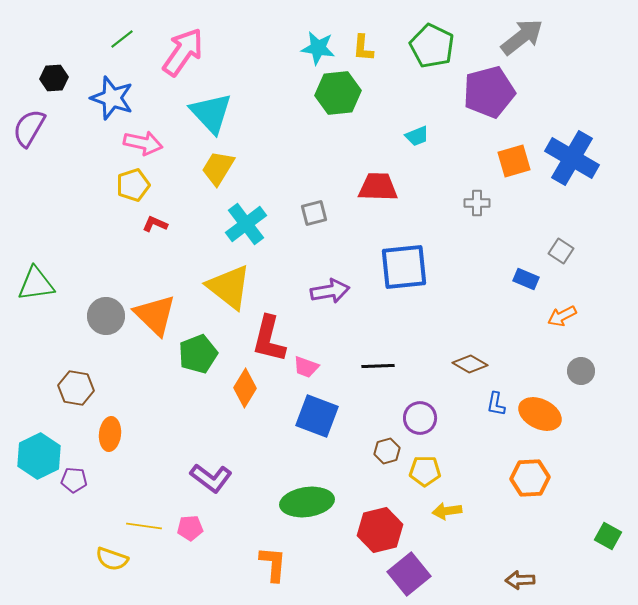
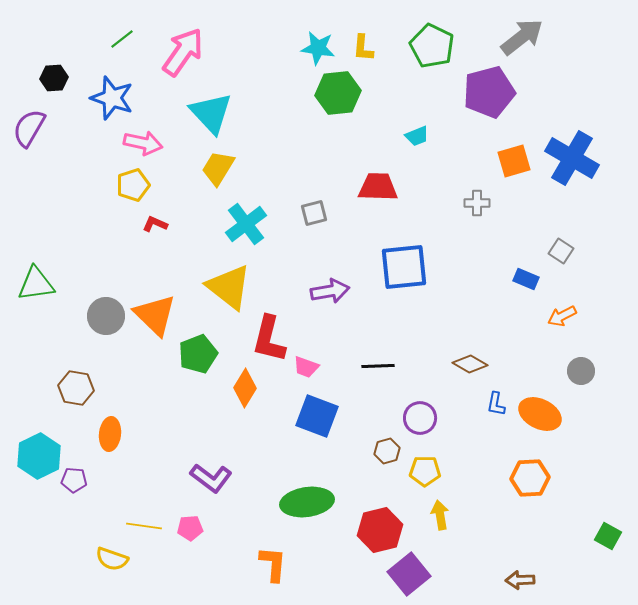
yellow arrow at (447, 511): moved 7 px left, 4 px down; rotated 88 degrees clockwise
